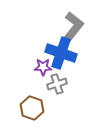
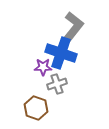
brown hexagon: moved 4 px right
